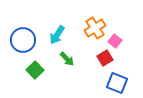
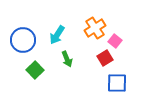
green arrow: rotated 21 degrees clockwise
blue square: rotated 20 degrees counterclockwise
